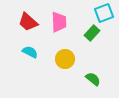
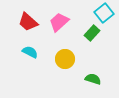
cyan square: rotated 18 degrees counterclockwise
pink trapezoid: rotated 130 degrees counterclockwise
green semicircle: rotated 21 degrees counterclockwise
